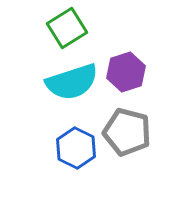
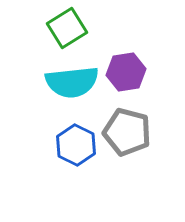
purple hexagon: rotated 9 degrees clockwise
cyan semicircle: rotated 12 degrees clockwise
blue hexagon: moved 3 px up
